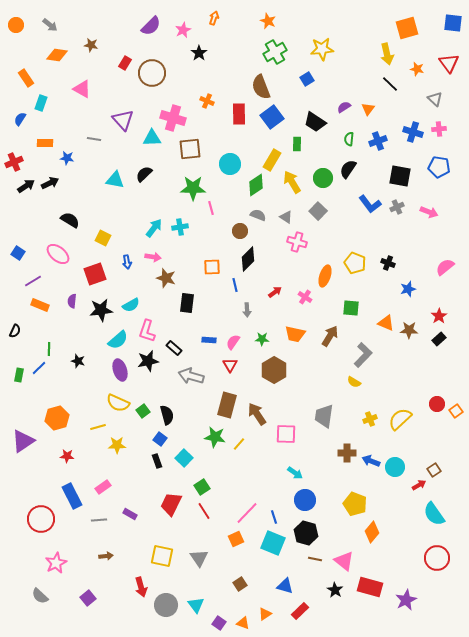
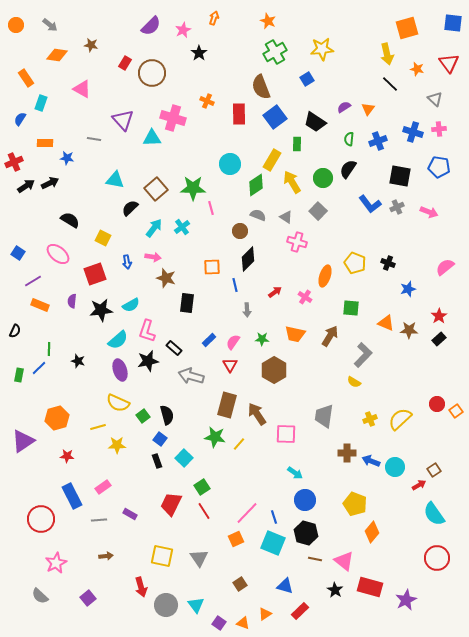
blue square at (272, 117): moved 3 px right
brown square at (190, 149): moved 34 px left, 40 px down; rotated 35 degrees counterclockwise
black semicircle at (144, 174): moved 14 px left, 34 px down
cyan cross at (180, 227): moved 2 px right; rotated 28 degrees counterclockwise
blue rectangle at (209, 340): rotated 48 degrees counterclockwise
green square at (143, 411): moved 5 px down
